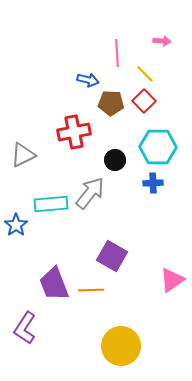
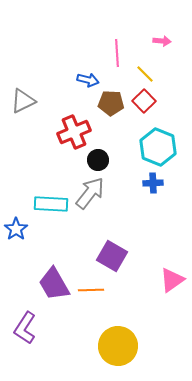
red cross: rotated 12 degrees counterclockwise
cyan hexagon: rotated 21 degrees clockwise
gray triangle: moved 54 px up
black circle: moved 17 px left
cyan rectangle: rotated 8 degrees clockwise
blue star: moved 4 px down
purple trapezoid: rotated 9 degrees counterclockwise
yellow circle: moved 3 px left
